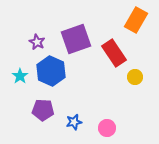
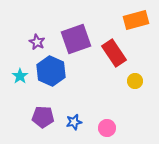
orange rectangle: rotated 45 degrees clockwise
yellow circle: moved 4 px down
purple pentagon: moved 7 px down
